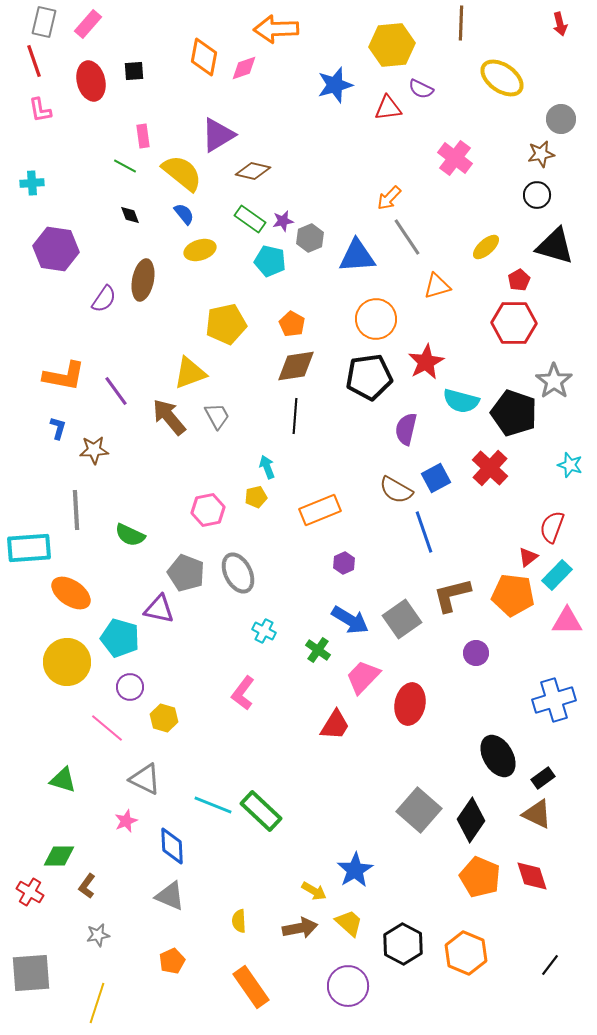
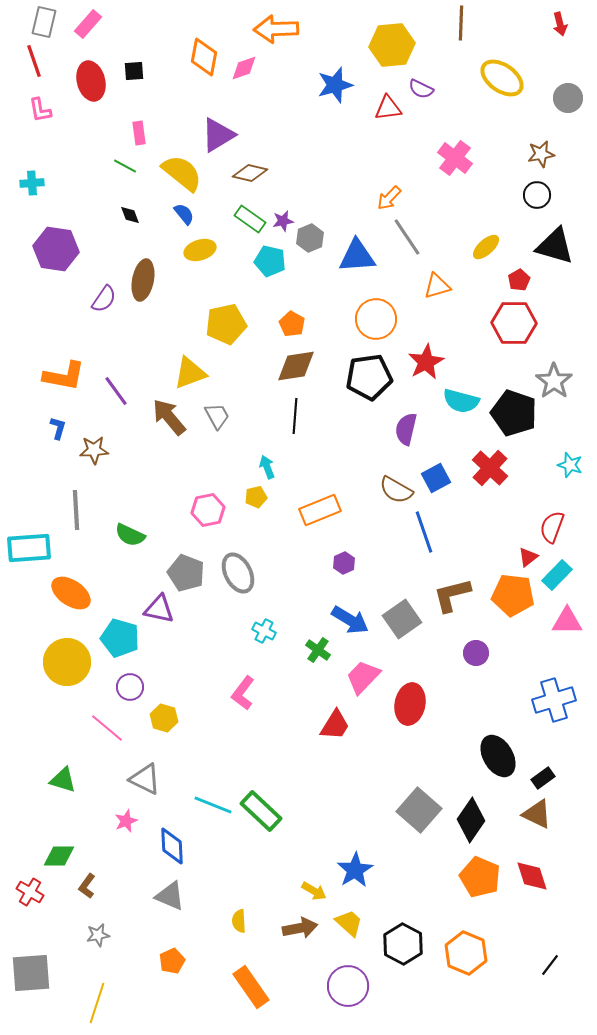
gray circle at (561, 119): moved 7 px right, 21 px up
pink rectangle at (143, 136): moved 4 px left, 3 px up
brown diamond at (253, 171): moved 3 px left, 2 px down
